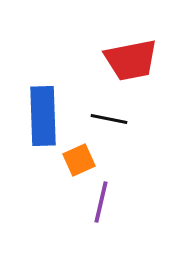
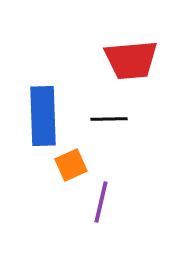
red trapezoid: rotated 6 degrees clockwise
black line: rotated 12 degrees counterclockwise
orange square: moved 8 px left, 5 px down
